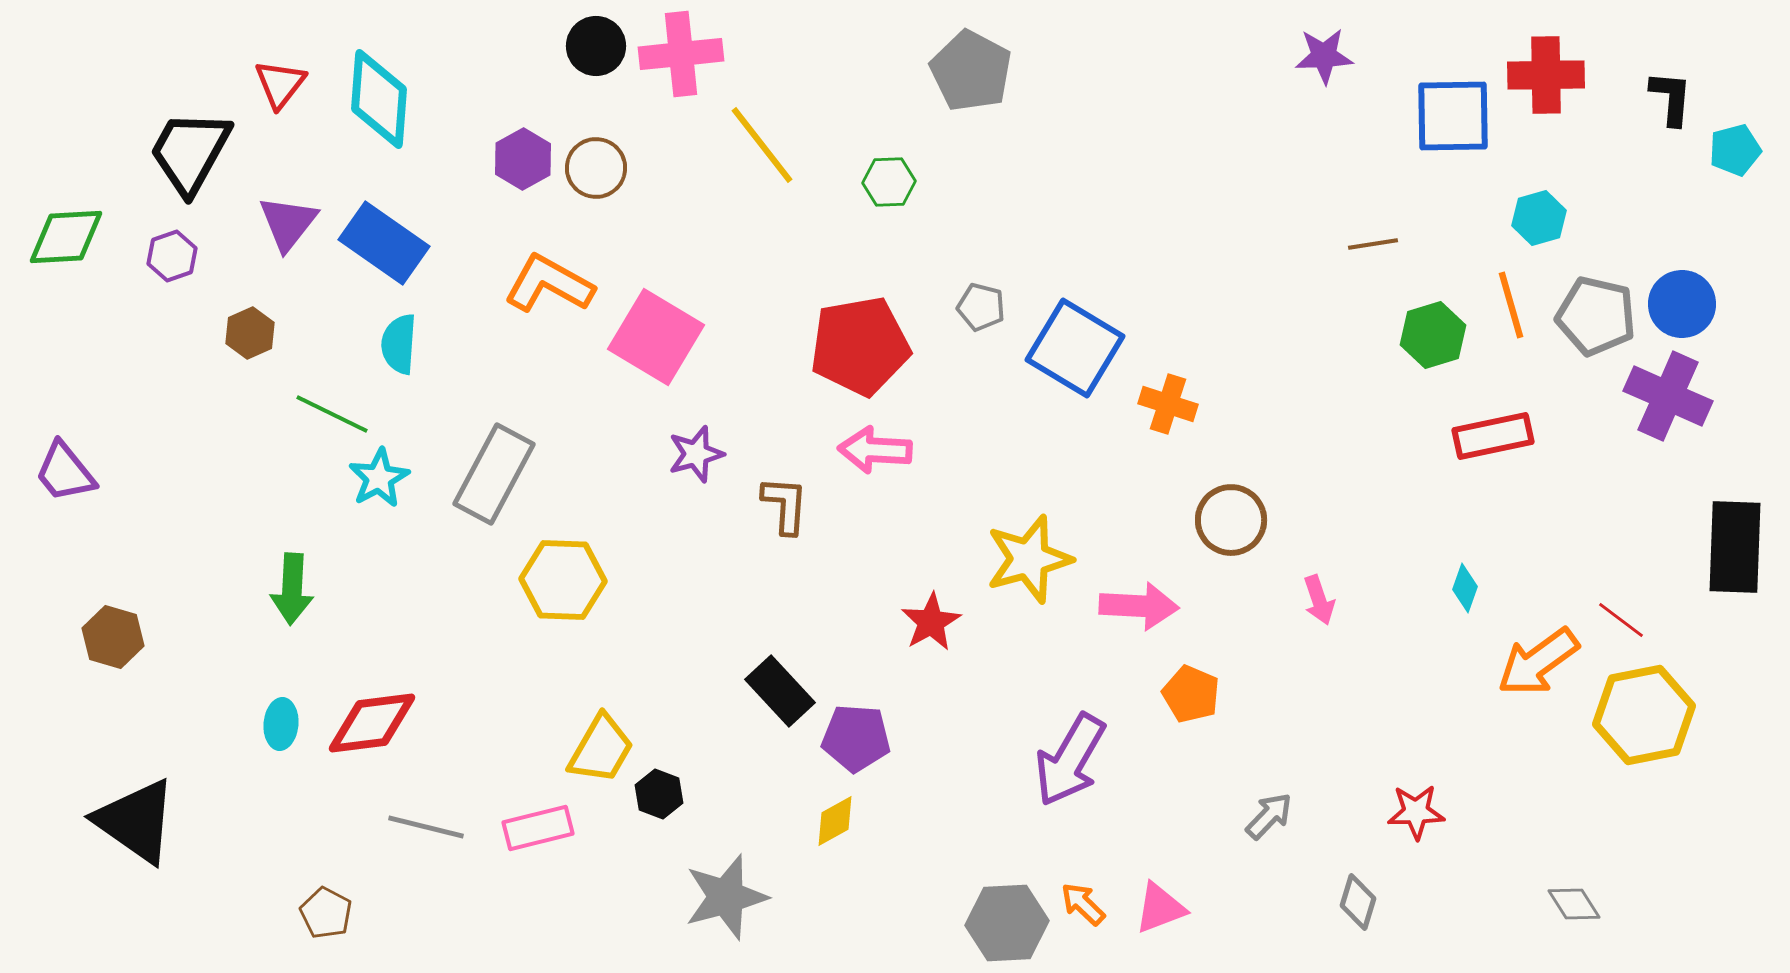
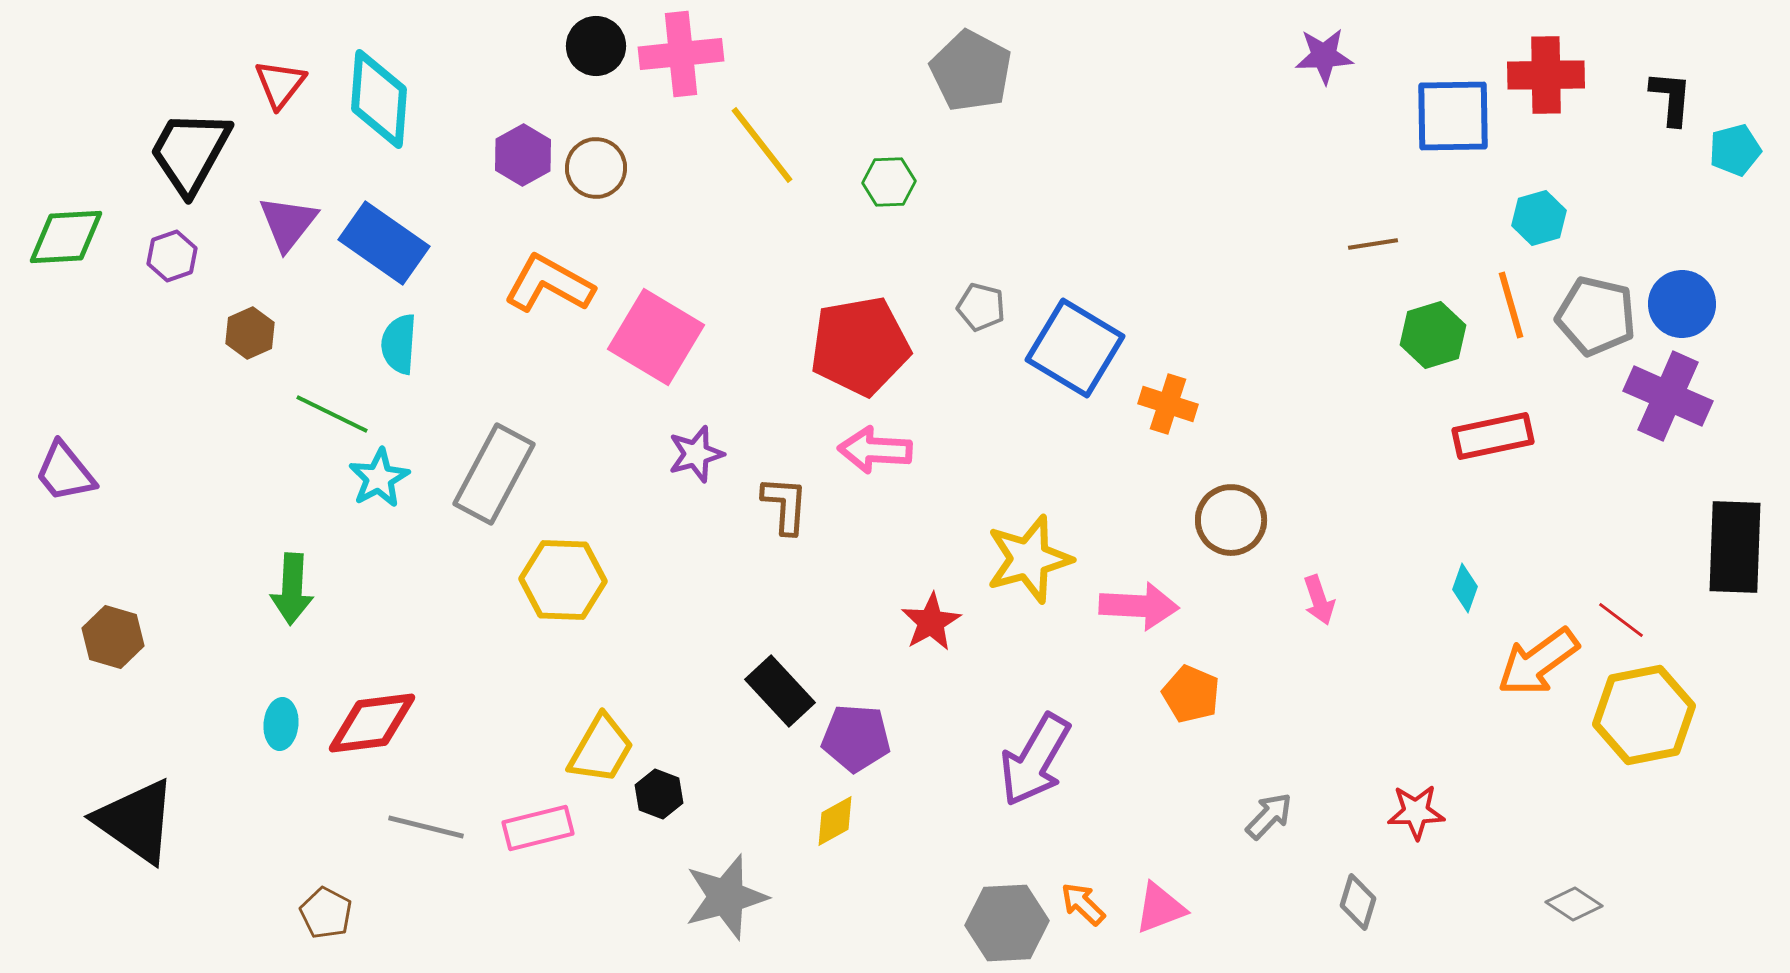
purple hexagon at (523, 159): moved 4 px up
purple arrow at (1070, 760): moved 35 px left
gray diamond at (1574, 904): rotated 24 degrees counterclockwise
